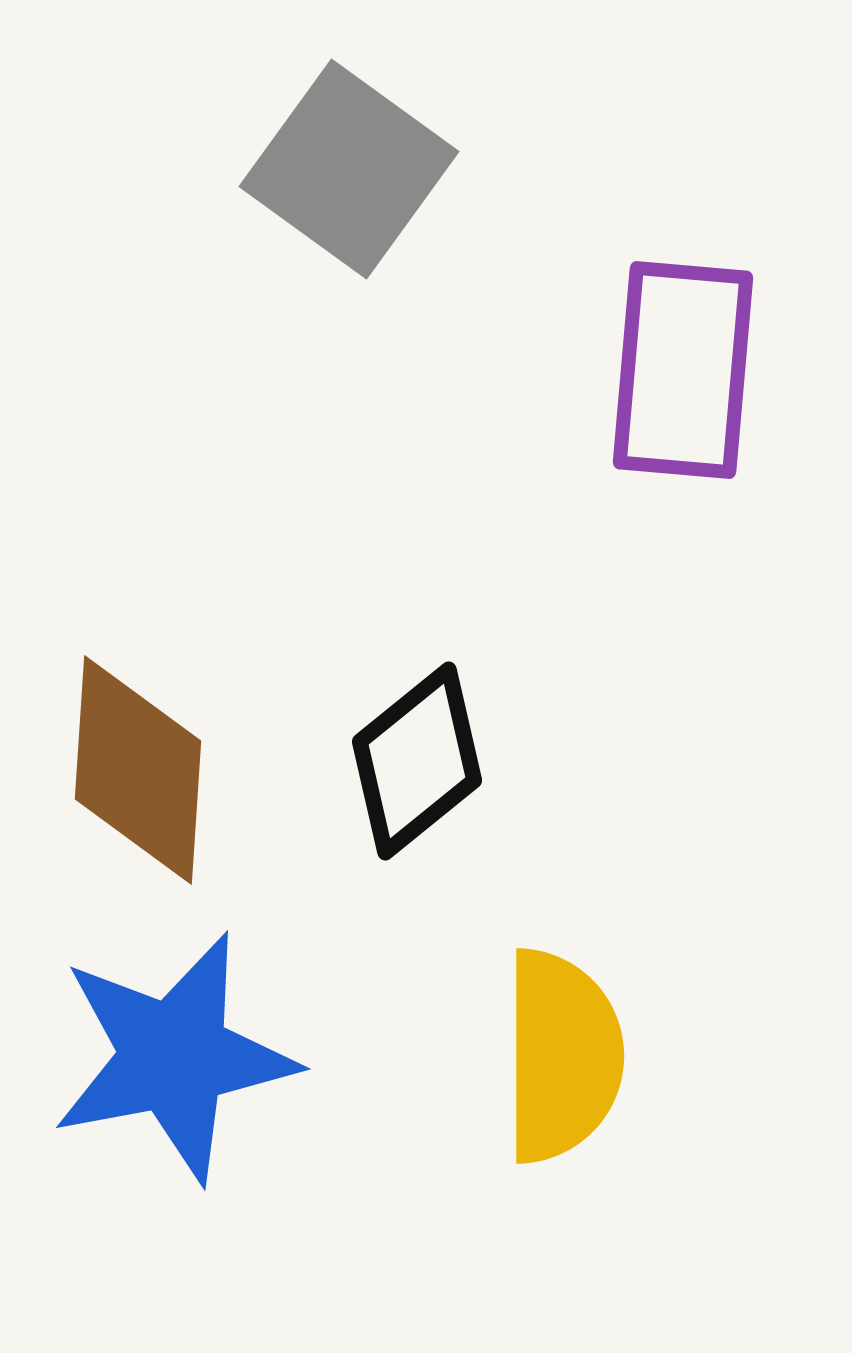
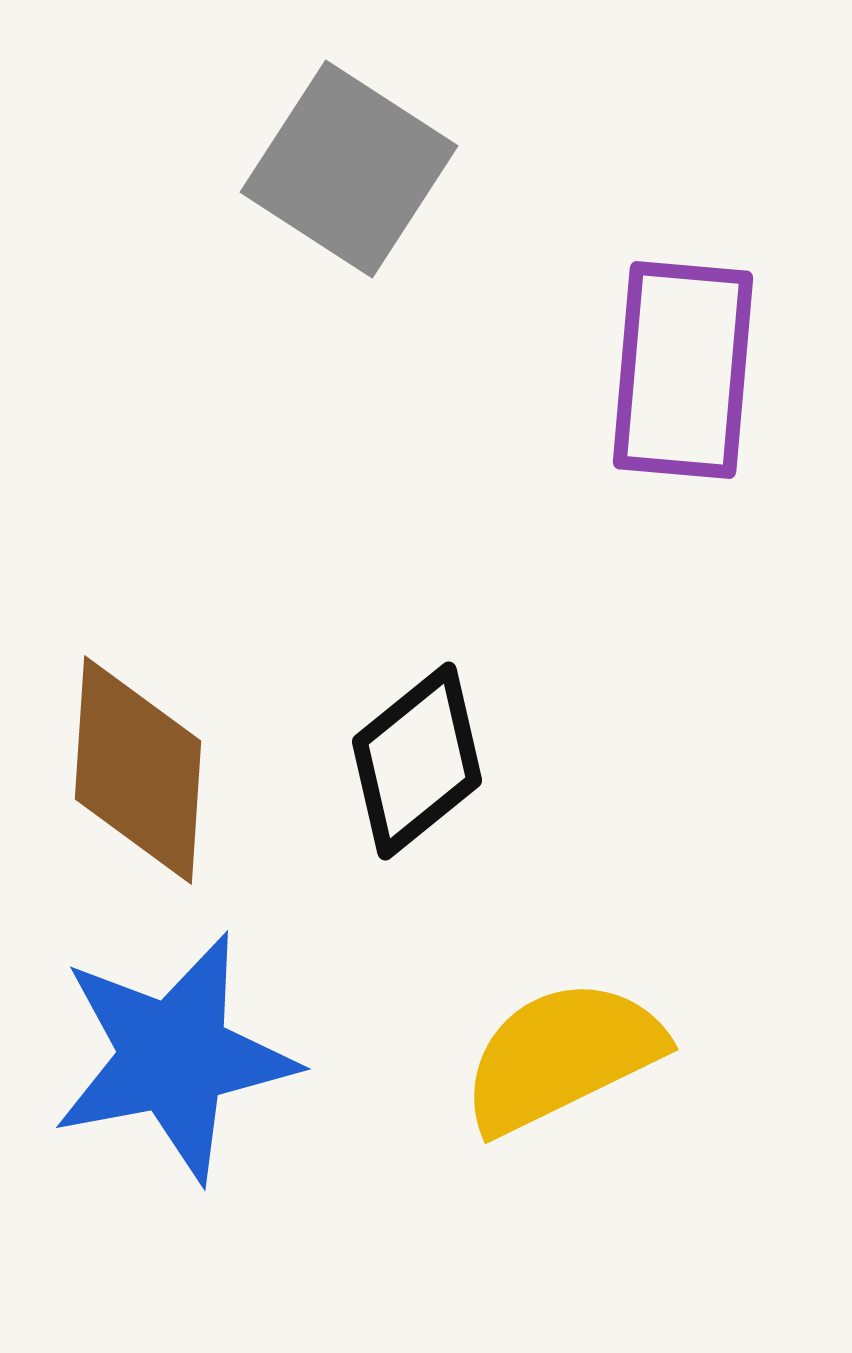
gray square: rotated 3 degrees counterclockwise
yellow semicircle: rotated 116 degrees counterclockwise
